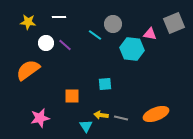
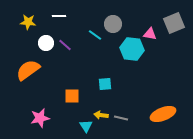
white line: moved 1 px up
orange ellipse: moved 7 px right
